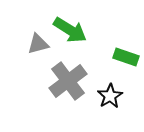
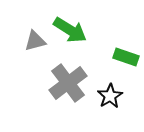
gray triangle: moved 3 px left, 3 px up
gray cross: moved 2 px down
